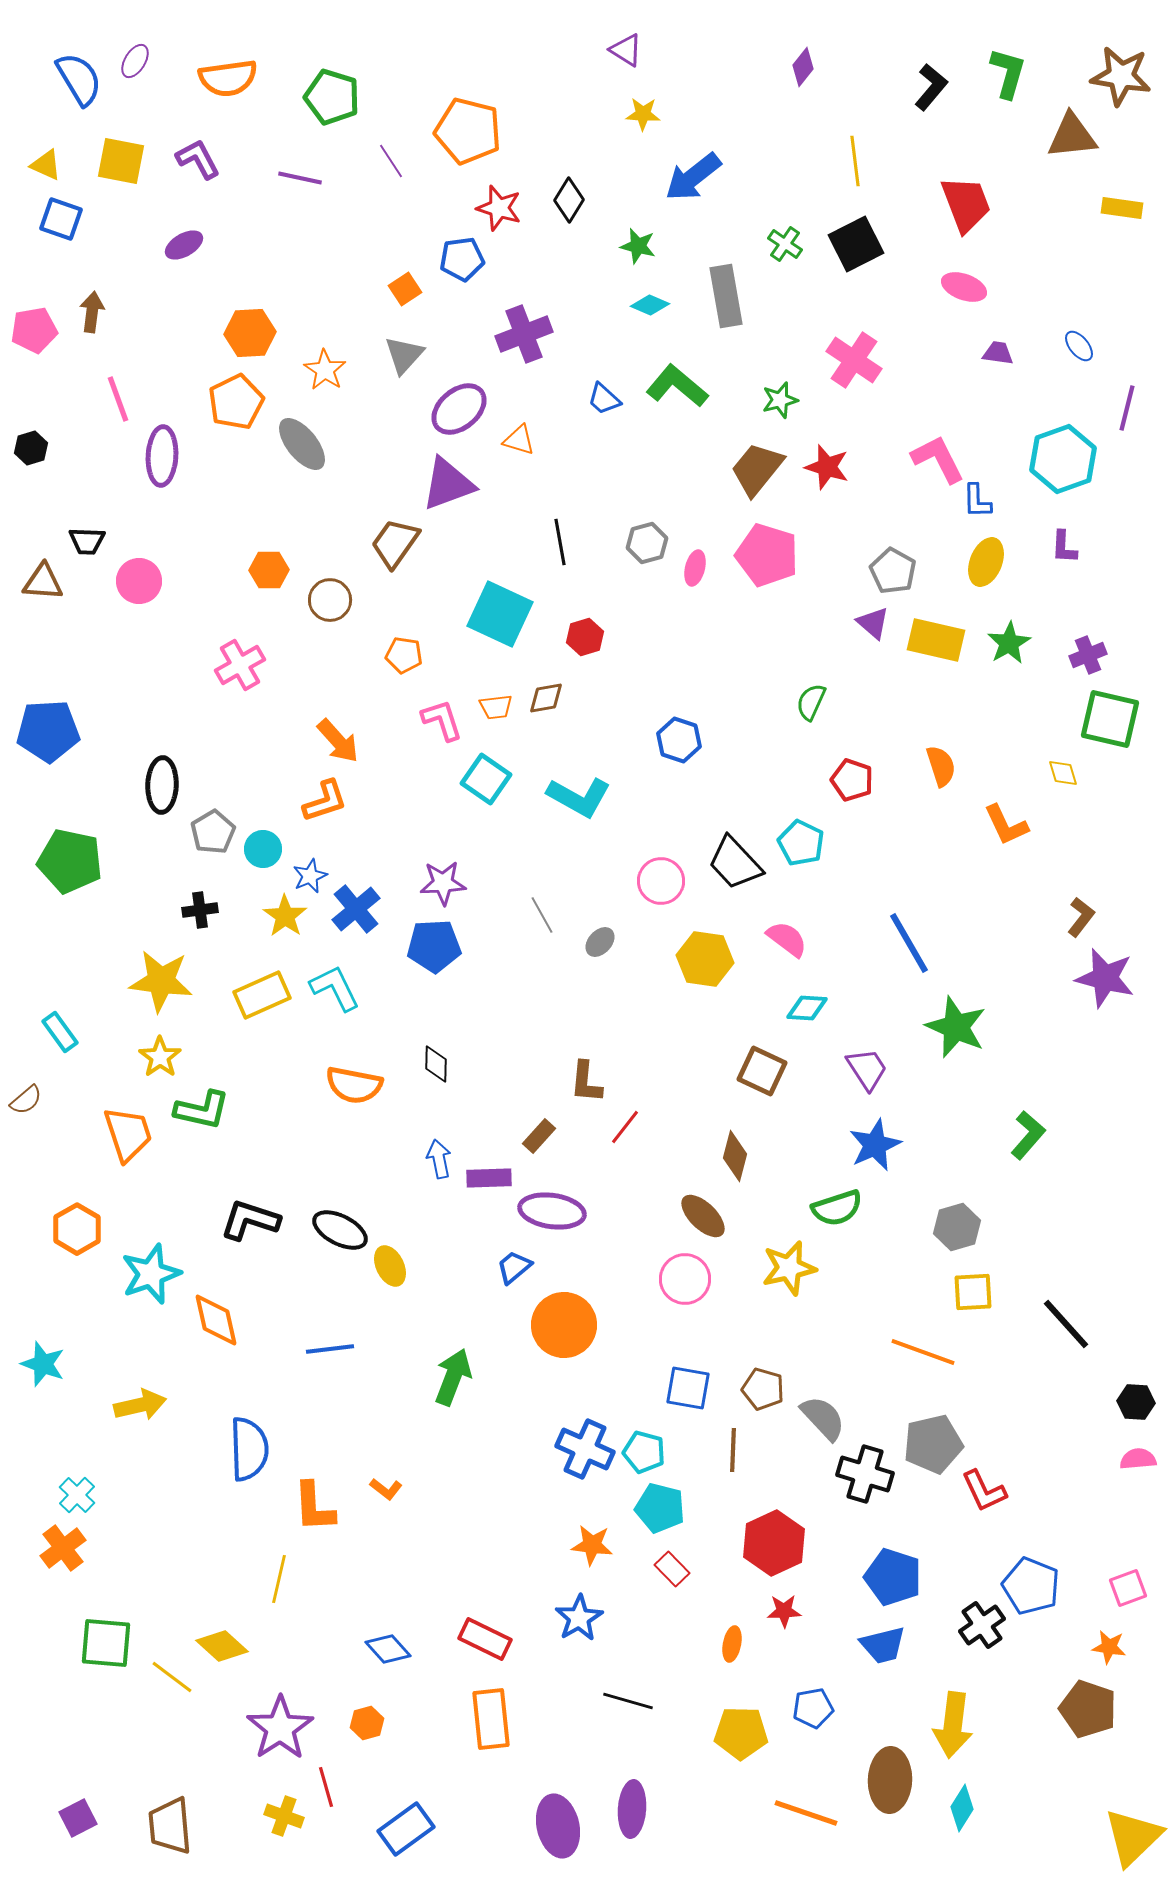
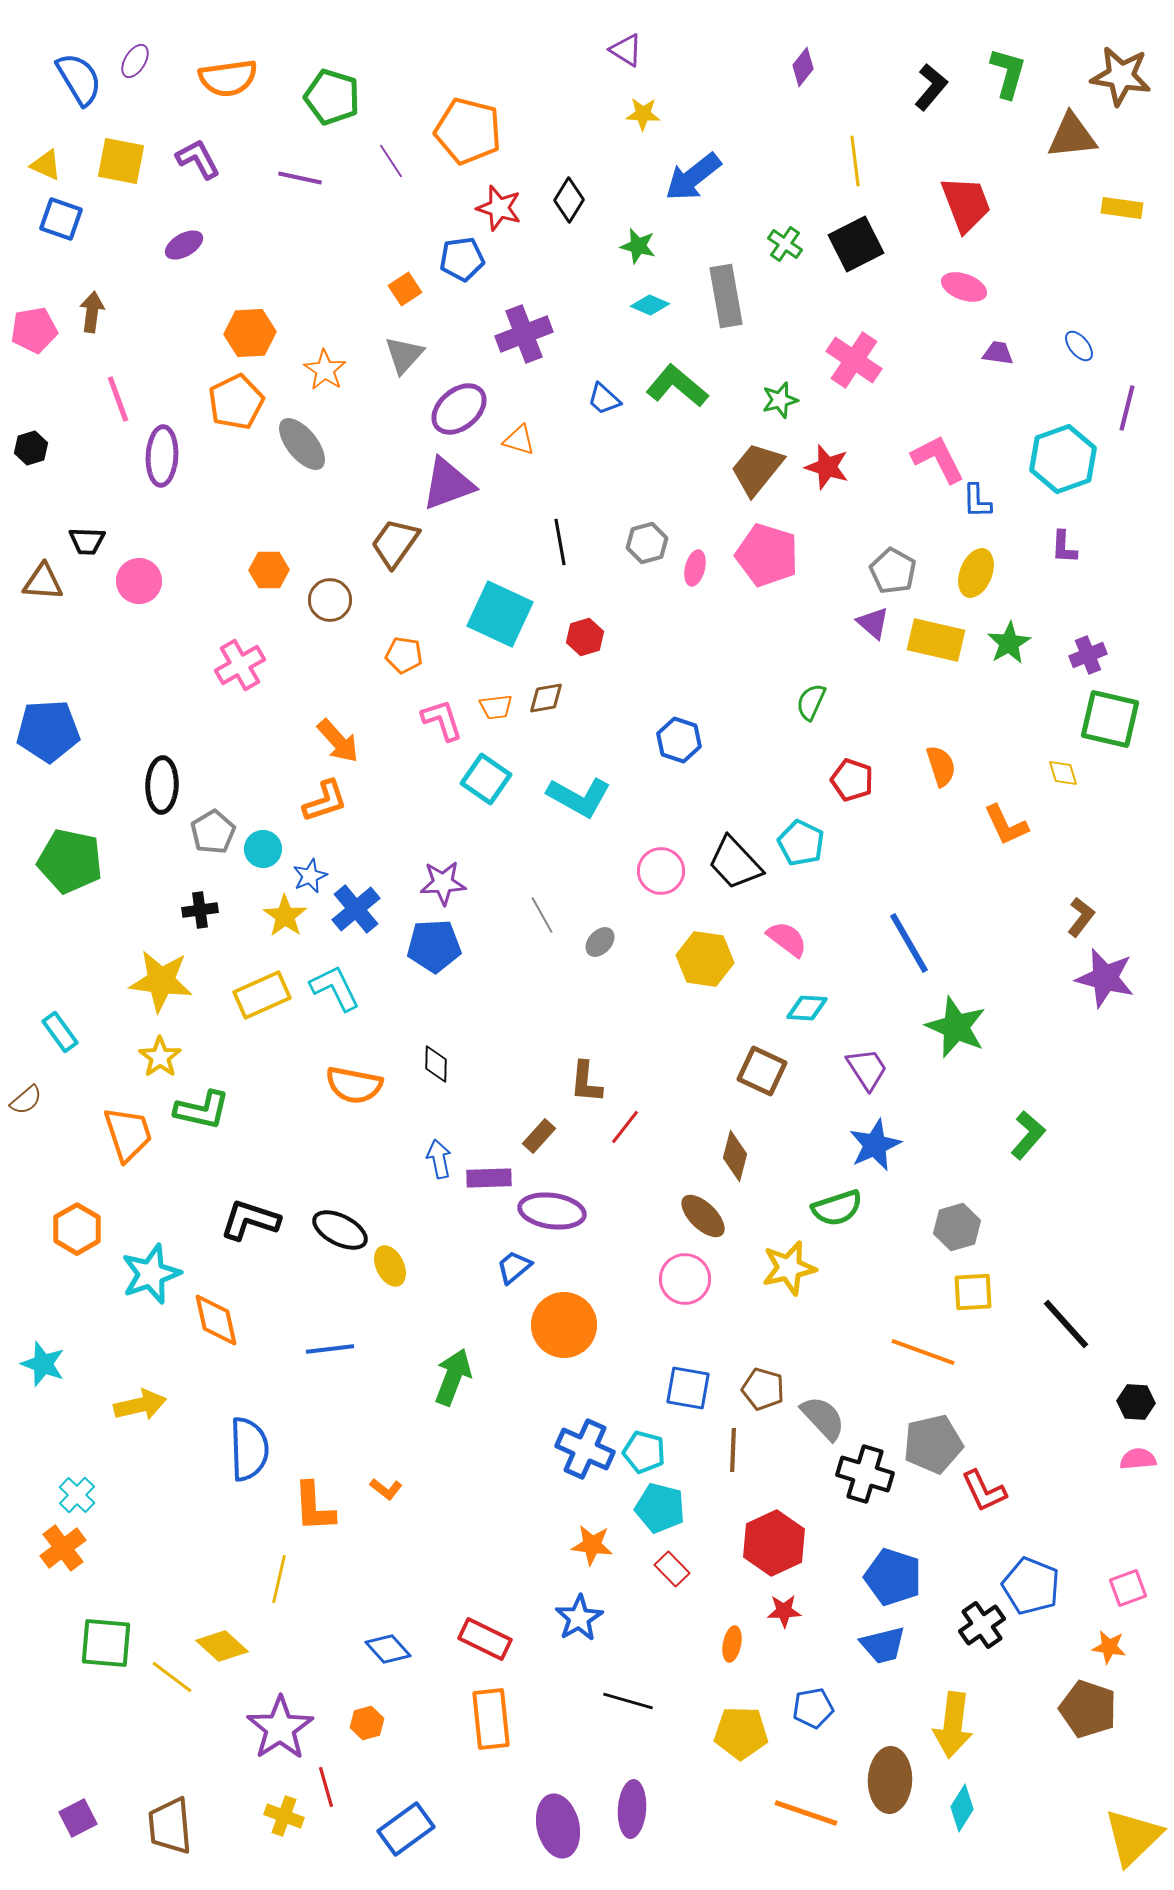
yellow ellipse at (986, 562): moved 10 px left, 11 px down
pink circle at (661, 881): moved 10 px up
